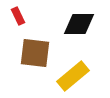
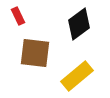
black diamond: rotated 36 degrees counterclockwise
yellow rectangle: moved 4 px right
